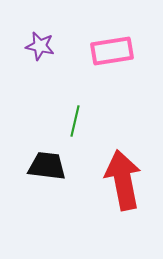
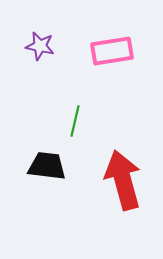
red arrow: rotated 4 degrees counterclockwise
